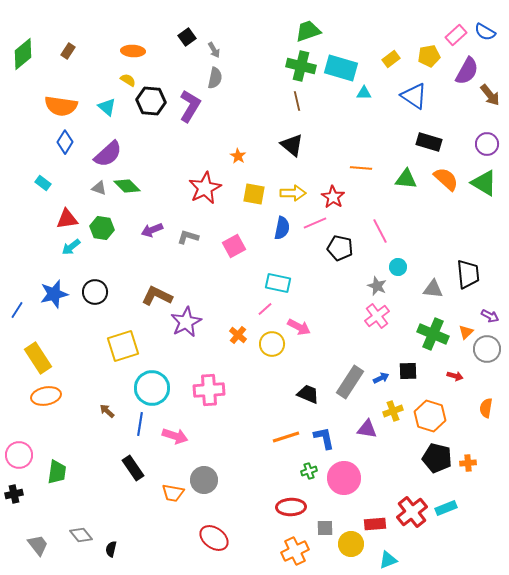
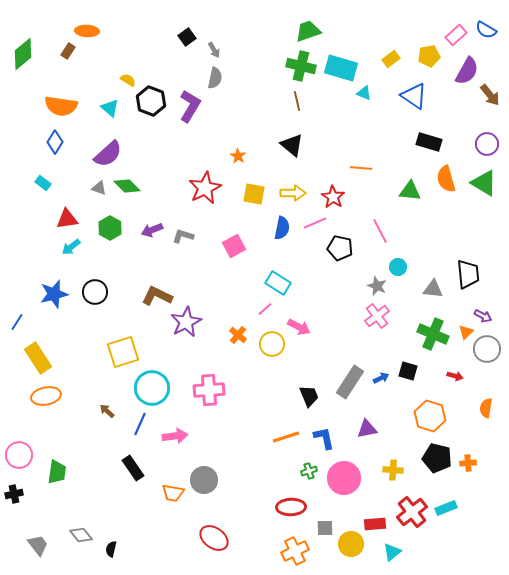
blue semicircle at (485, 32): moved 1 px right, 2 px up
orange ellipse at (133, 51): moved 46 px left, 20 px up
cyan triangle at (364, 93): rotated 21 degrees clockwise
black hexagon at (151, 101): rotated 16 degrees clockwise
cyan triangle at (107, 107): moved 3 px right, 1 px down
blue diamond at (65, 142): moved 10 px left
green triangle at (406, 179): moved 4 px right, 12 px down
orange semicircle at (446, 179): rotated 148 degrees counterclockwise
green hexagon at (102, 228): moved 8 px right; rotated 20 degrees clockwise
gray L-shape at (188, 237): moved 5 px left, 1 px up
cyan rectangle at (278, 283): rotated 20 degrees clockwise
blue line at (17, 310): moved 12 px down
purple arrow at (490, 316): moved 7 px left
yellow square at (123, 346): moved 6 px down
black square at (408, 371): rotated 18 degrees clockwise
black trapezoid at (308, 394): moved 1 px right, 2 px down; rotated 45 degrees clockwise
yellow cross at (393, 411): moved 59 px down; rotated 24 degrees clockwise
blue line at (140, 424): rotated 15 degrees clockwise
purple triangle at (367, 429): rotated 20 degrees counterclockwise
pink arrow at (175, 436): rotated 25 degrees counterclockwise
cyan triangle at (388, 560): moved 4 px right, 8 px up; rotated 18 degrees counterclockwise
